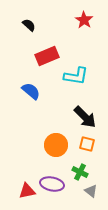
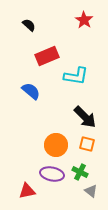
purple ellipse: moved 10 px up
